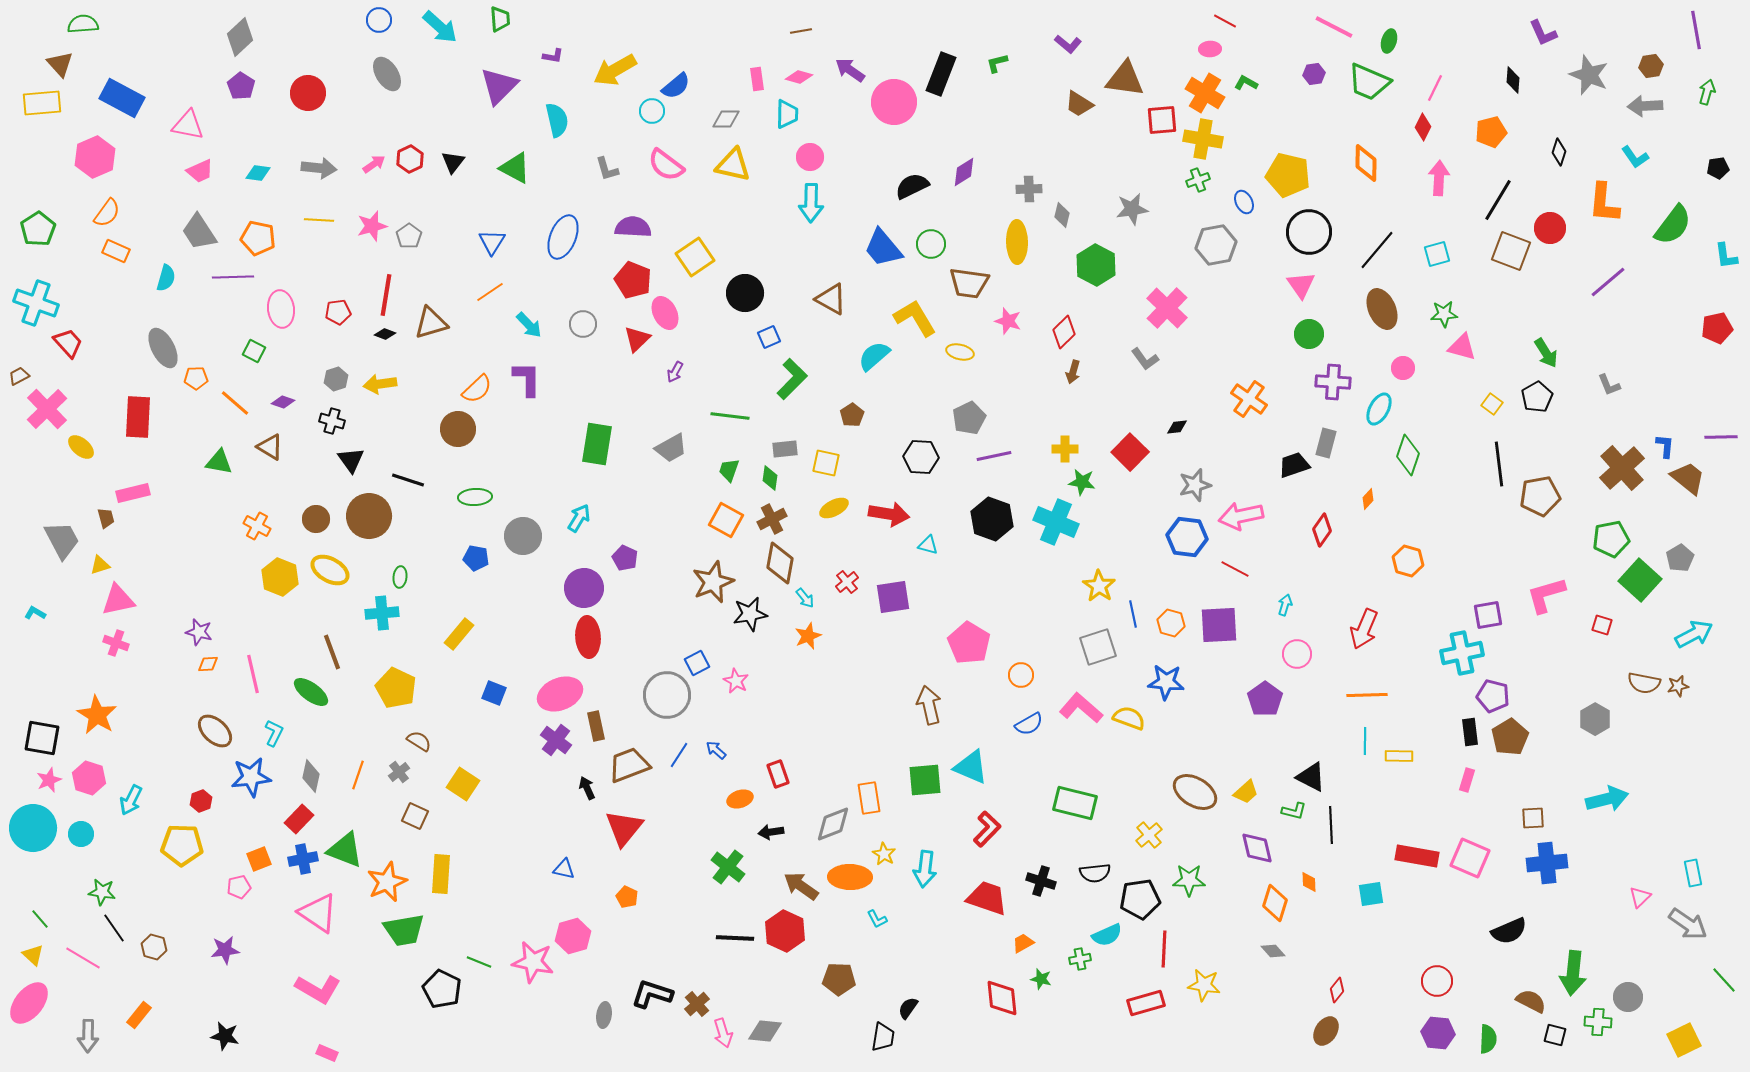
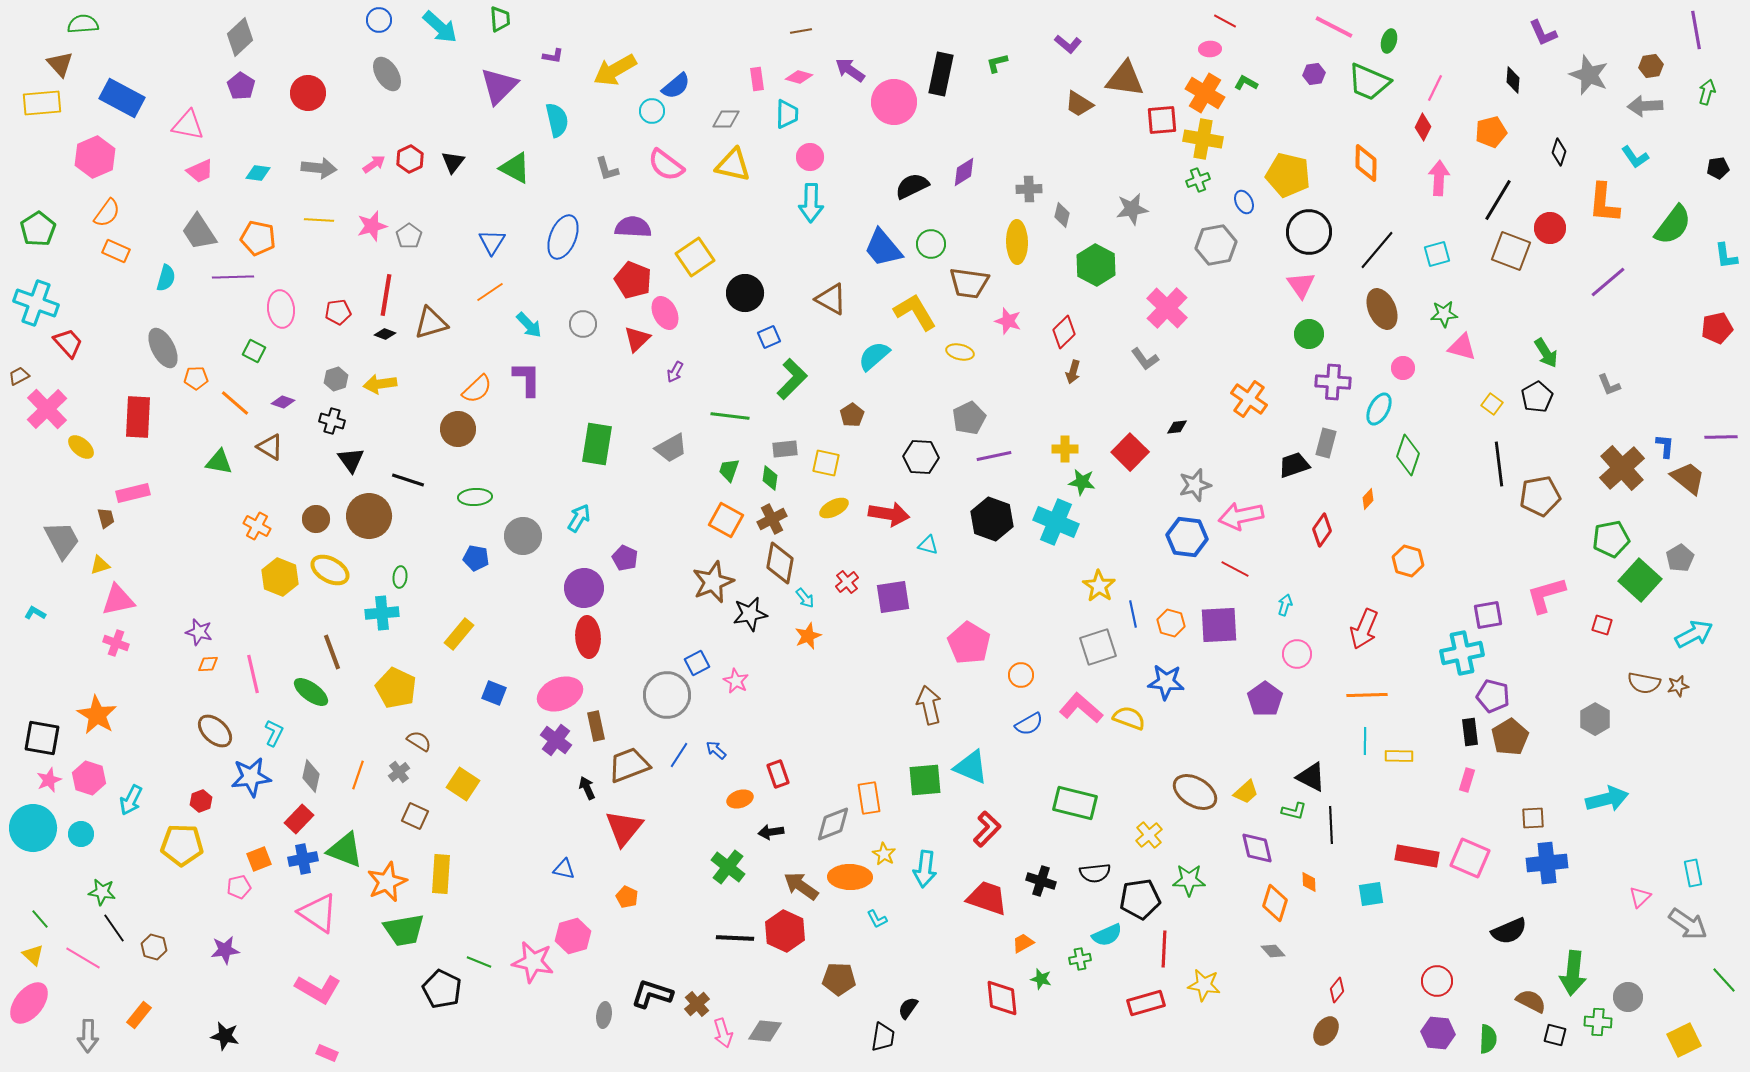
black rectangle at (941, 74): rotated 9 degrees counterclockwise
yellow L-shape at (915, 318): moved 6 px up
